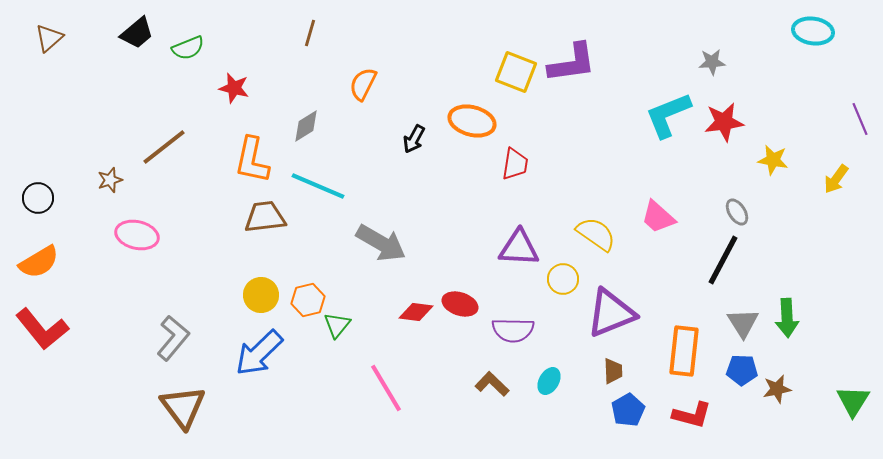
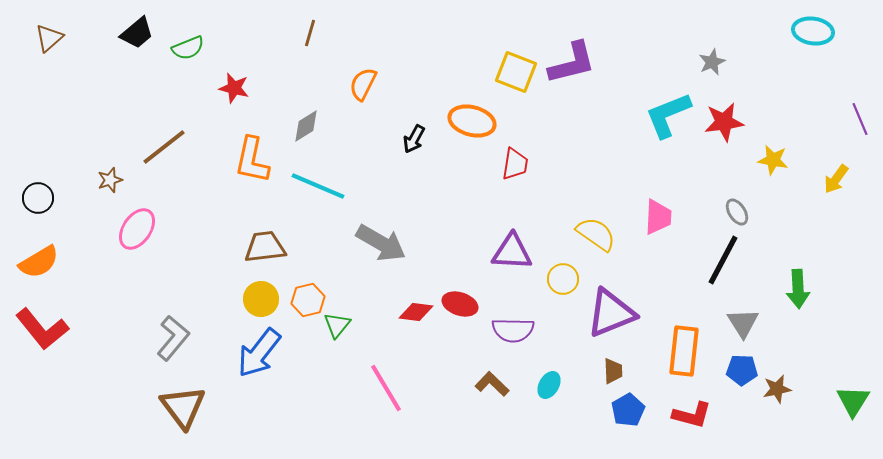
gray star at (712, 62): rotated 20 degrees counterclockwise
purple L-shape at (572, 63): rotated 6 degrees counterclockwise
brown trapezoid at (265, 217): moved 30 px down
pink trapezoid at (658, 217): rotated 129 degrees counterclockwise
pink ellipse at (137, 235): moved 6 px up; rotated 69 degrees counterclockwise
purple triangle at (519, 248): moved 7 px left, 4 px down
yellow circle at (261, 295): moved 4 px down
green arrow at (787, 318): moved 11 px right, 29 px up
blue arrow at (259, 353): rotated 8 degrees counterclockwise
cyan ellipse at (549, 381): moved 4 px down
